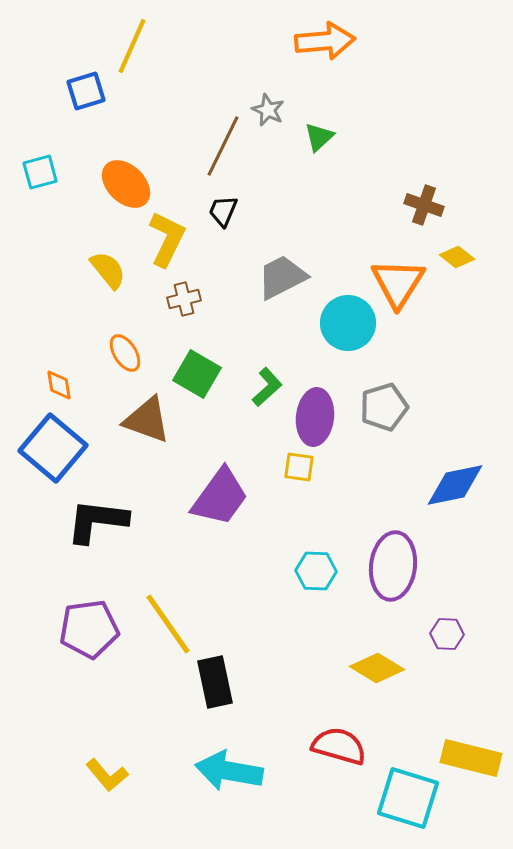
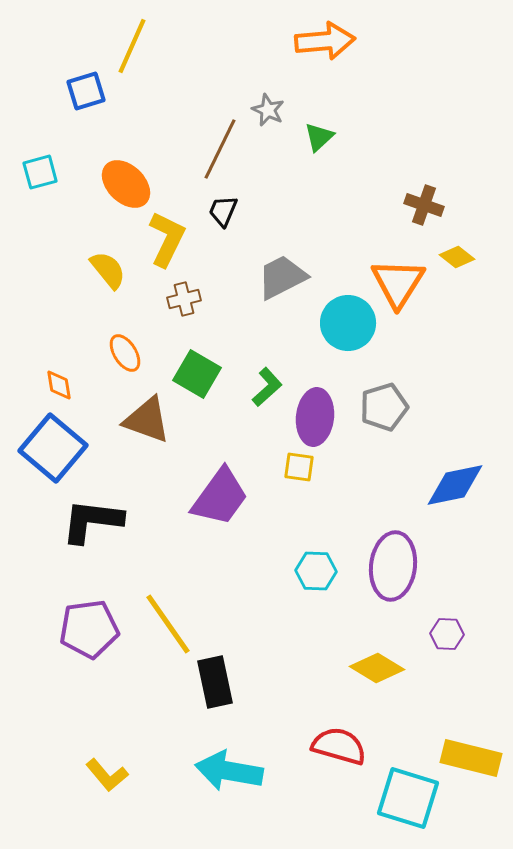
brown line at (223, 146): moved 3 px left, 3 px down
black L-shape at (97, 521): moved 5 px left
